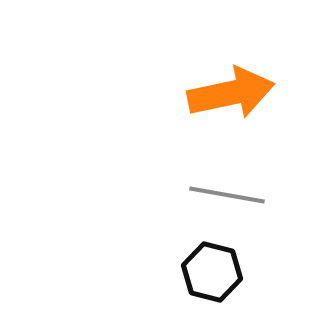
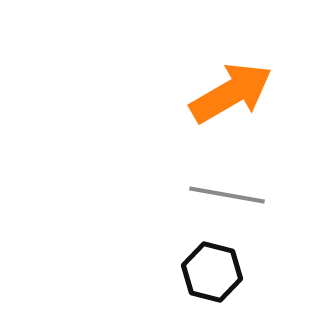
orange arrow: rotated 18 degrees counterclockwise
